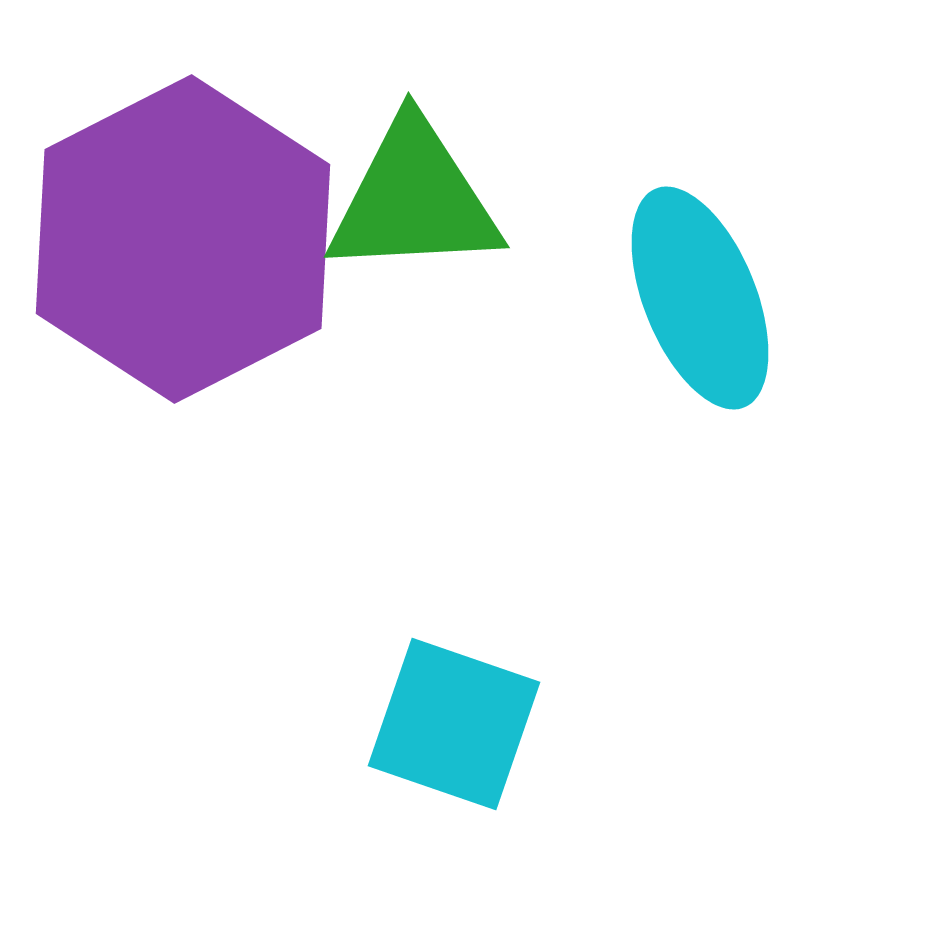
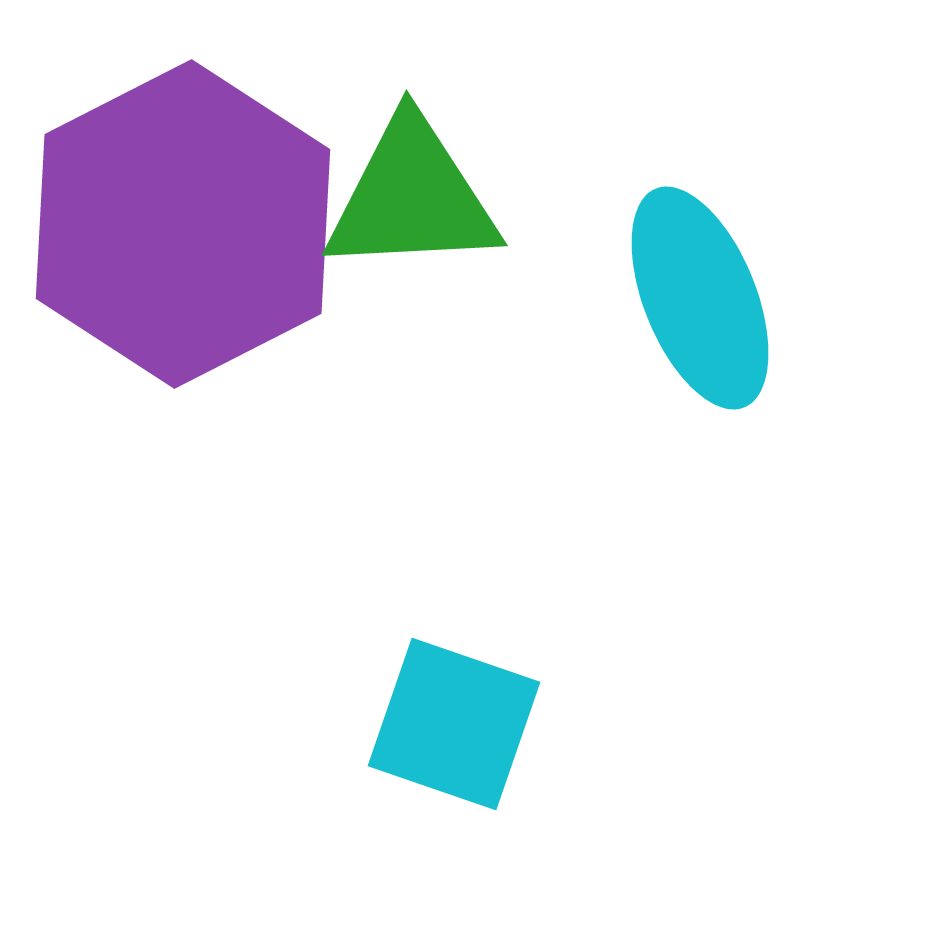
green triangle: moved 2 px left, 2 px up
purple hexagon: moved 15 px up
